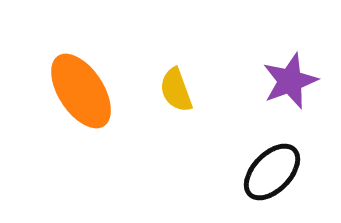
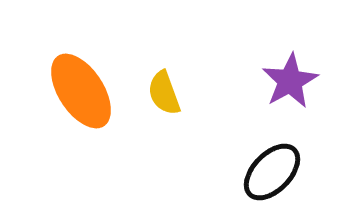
purple star: rotated 8 degrees counterclockwise
yellow semicircle: moved 12 px left, 3 px down
